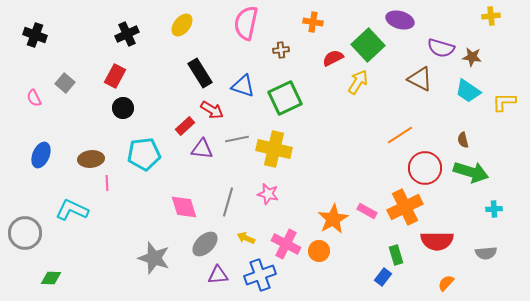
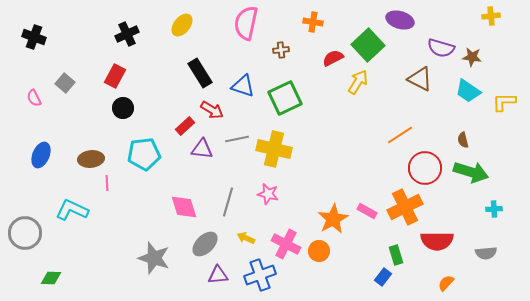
black cross at (35, 35): moved 1 px left, 2 px down
